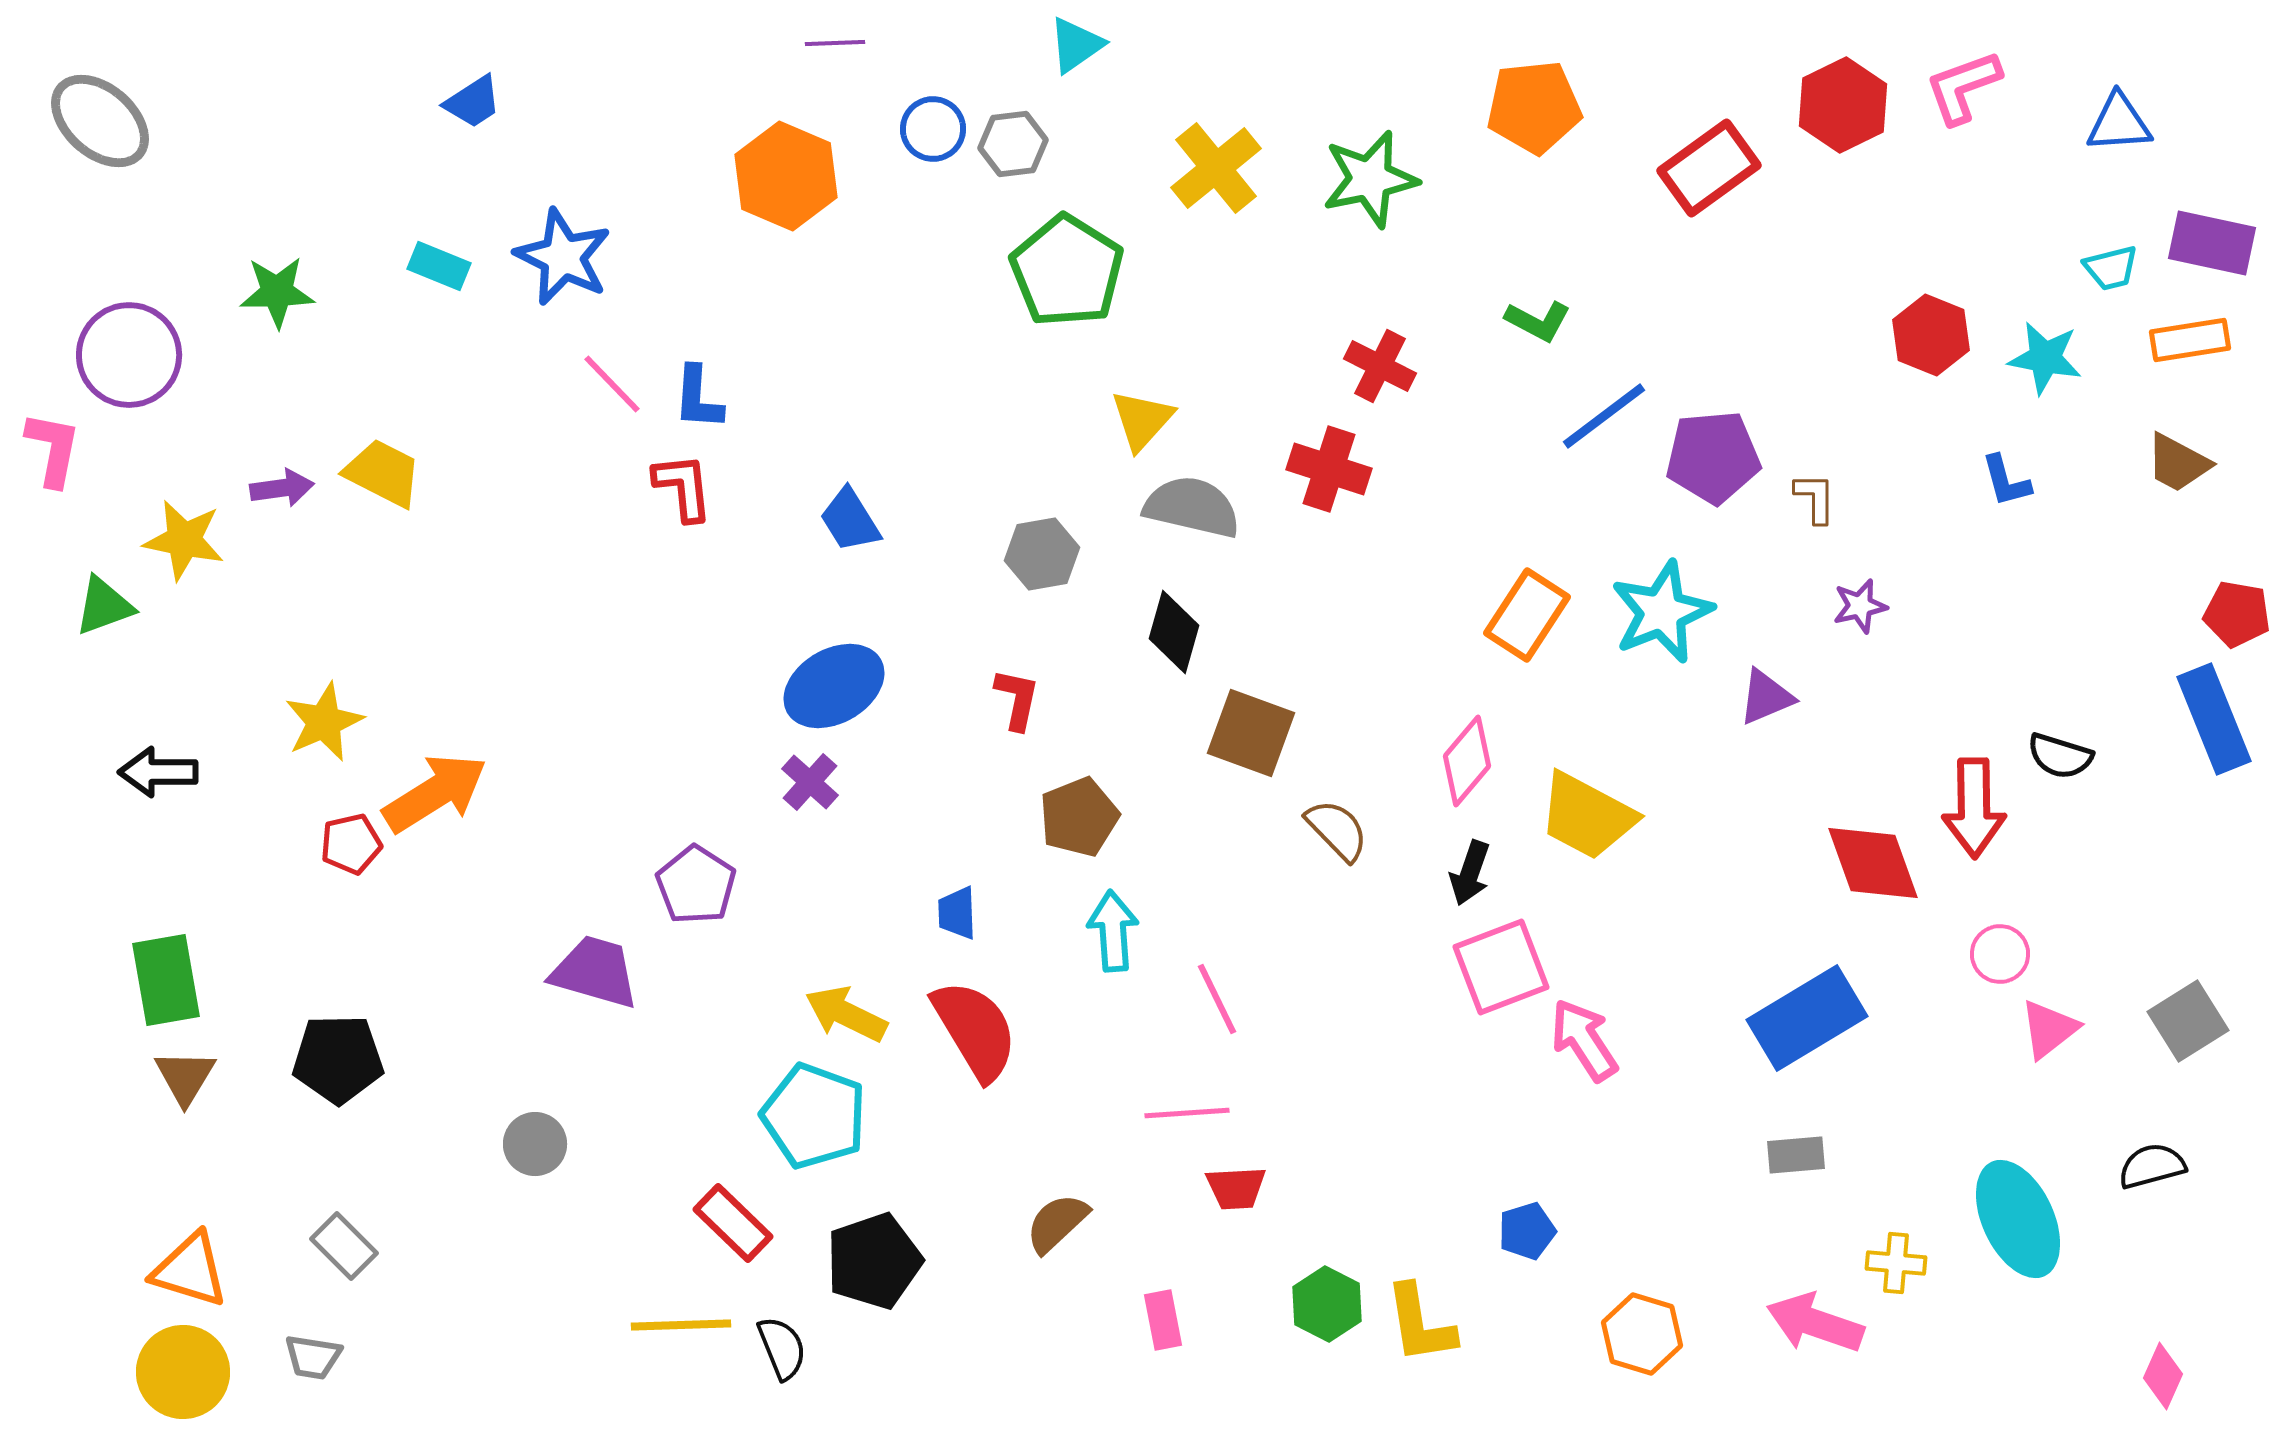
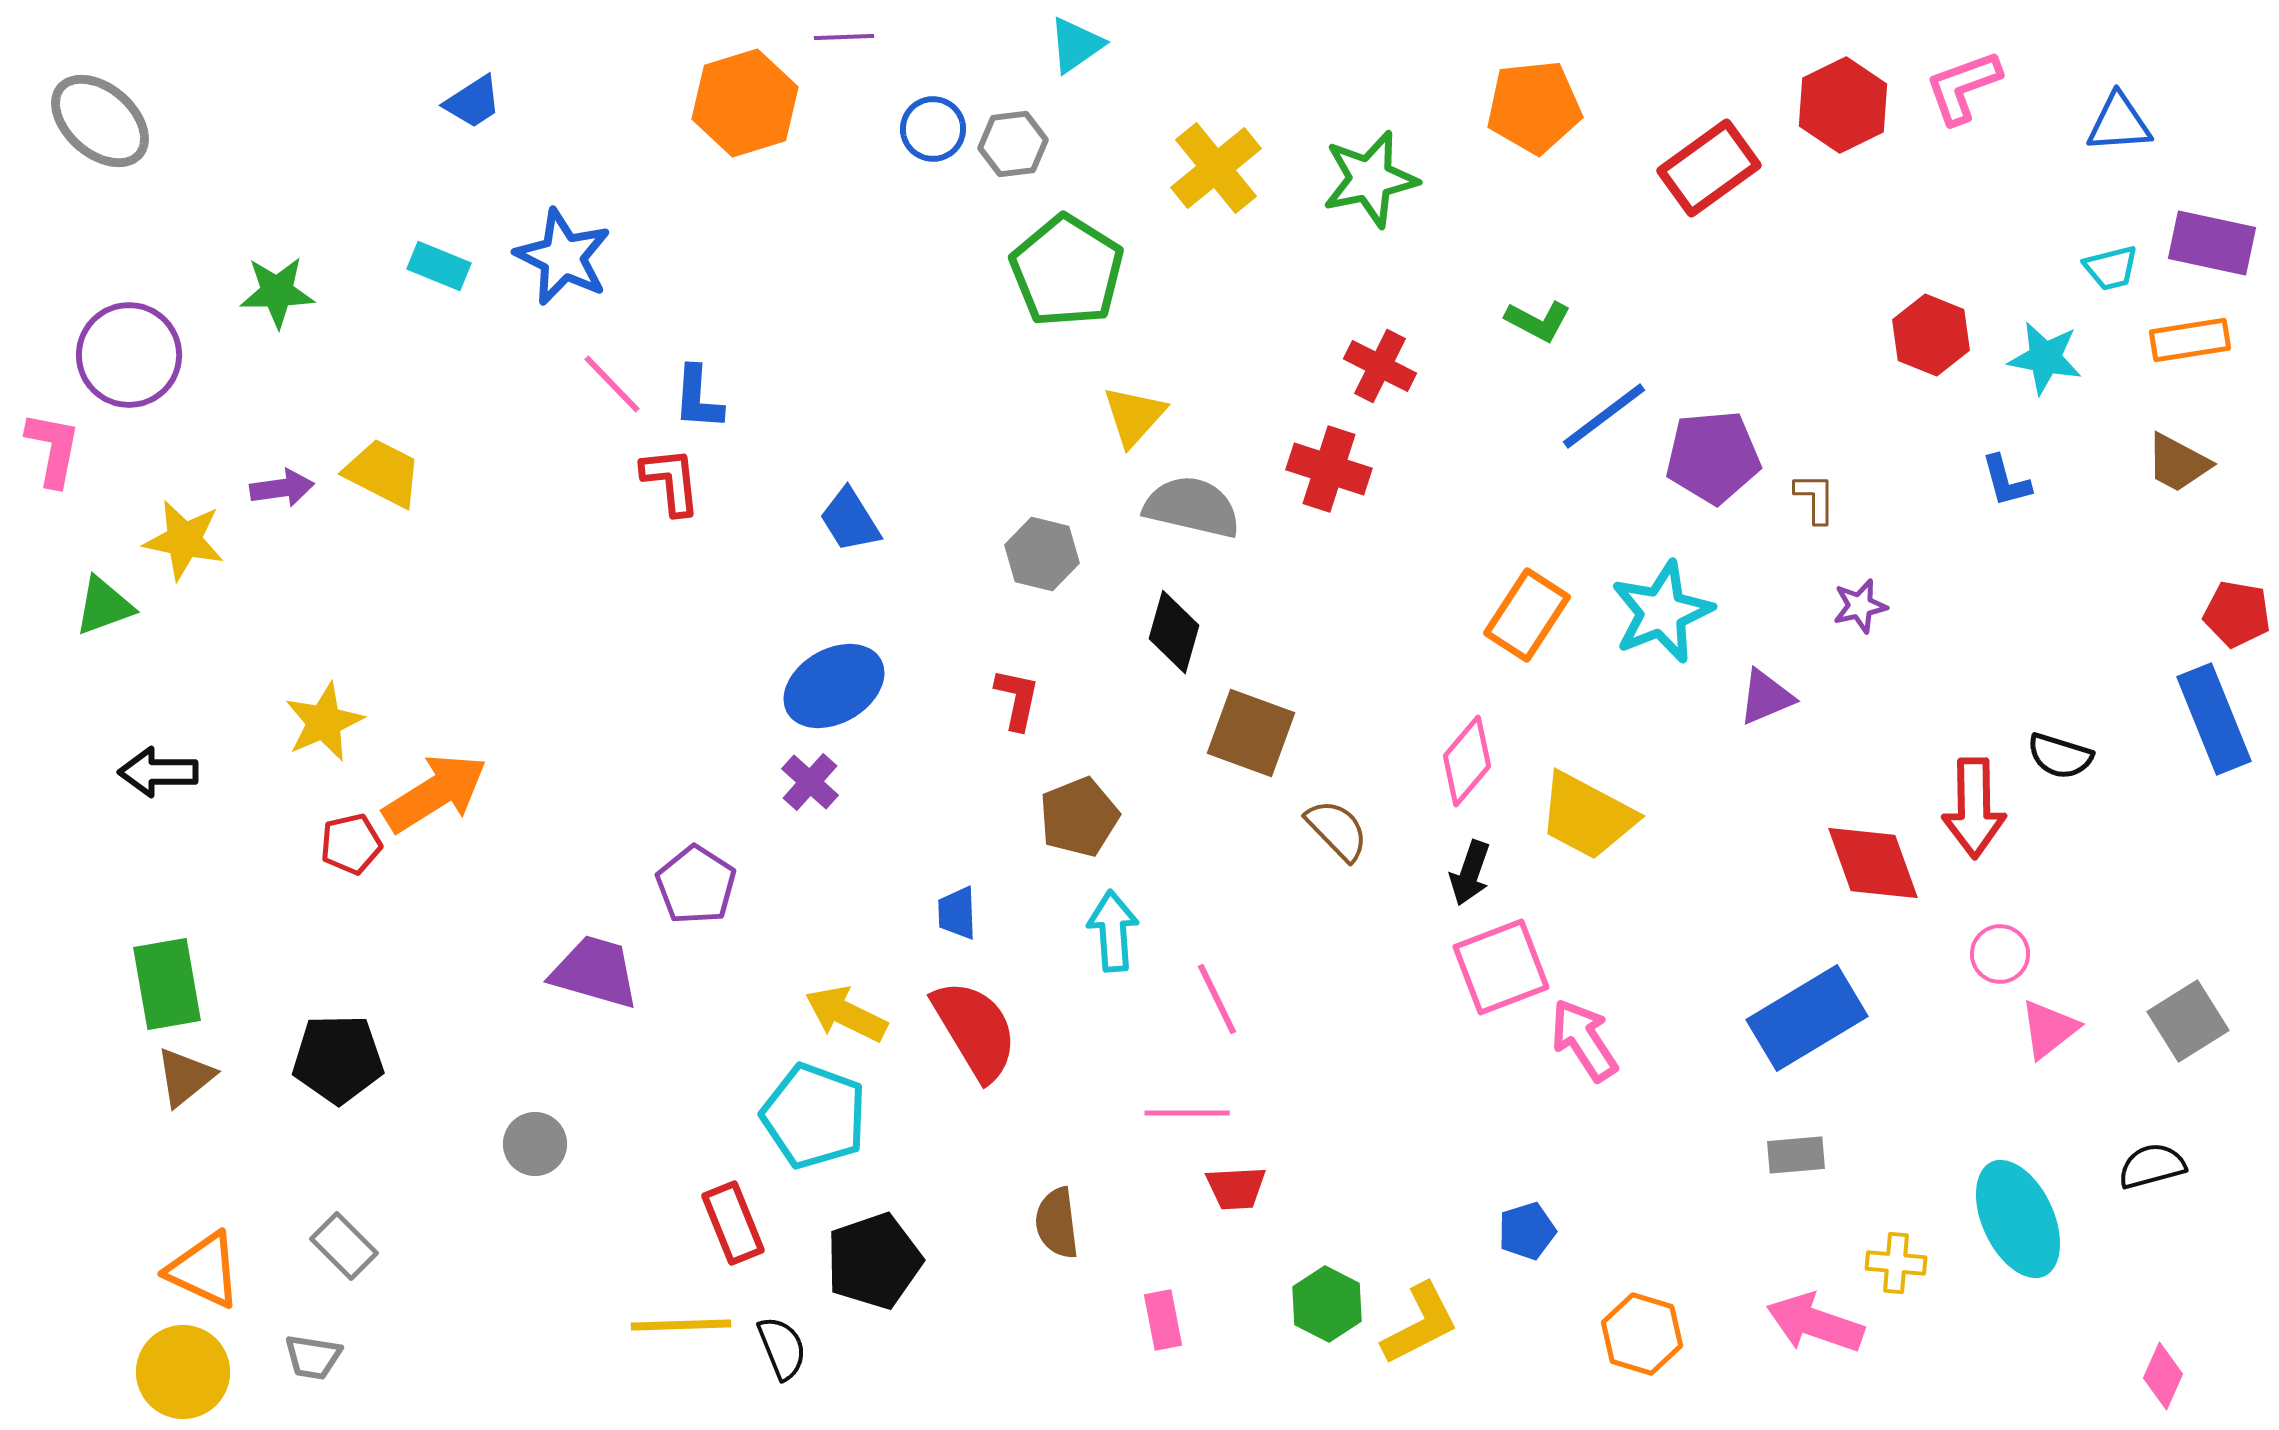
purple line at (835, 43): moved 9 px right, 6 px up
orange hexagon at (786, 176): moved 41 px left, 73 px up; rotated 20 degrees clockwise
yellow triangle at (1142, 420): moved 8 px left, 4 px up
red L-shape at (683, 487): moved 12 px left, 6 px up
gray hexagon at (1042, 554): rotated 24 degrees clockwise
green rectangle at (166, 980): moved 1 px right, 4 px down
brown triangle at (185, 1077): rotated 20 degrees clockwise
pink line at (1187, 1113): rotated 4 degrees clockwise
red rectangle at (733, 1223): rotated 24 degrees clockwise
brown semicircle at (1057, 1223): rotated 54 degrees counterclockwise
orange triangle at (190, 1270): moved 14 px right; rotated 8 degrees clockwise
yellow L-shape at (1420, 1324): rotated 108 degrees counterclockwise
